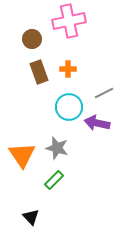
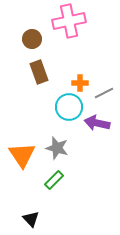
orange cross: moved 12 px right, 14 px down
black triangle: moved 2 px down
